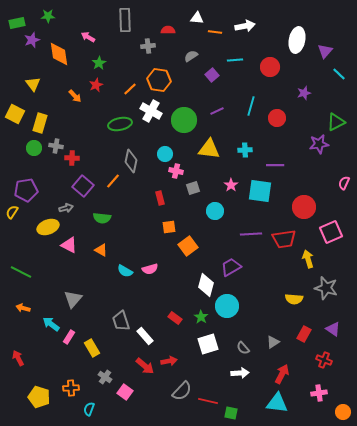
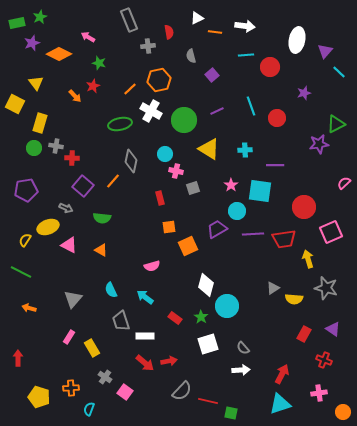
green star at (48, 16): moved 8 px left, 1 px down; rotated 24 degrees counterclockwise
white triangle at (197, 18): rotated 32 degrees counterclockwise
gray rectangle at (125, 20): moved 4 px right; rotated 20 degrees counterclockwise
white arrow at (245, 26): rotated 18 degrees clockwise
red semicircle at (168, 30): moved 1 px right, 2 px down; rotated 80 degrees clockwise
purple star at (32, 40): moved 3 px down
orange diamond at (59, 54): rotated 55 degrees counterclockwise
gray semicircle at (191, 56): rotated 72 degrees counterclockwise
cyan line at (235, 60): moved 11 px right, 5 px up
green star at (99, 63): rotated 24 degrees counterclockwise
cyan line at (339, 74): moved 2 px up
orange hexagon at (159, 80): rotated 20 degrees counterclockwise
yellow triangle at (33, 84): moved 3 px right, 1 px up
red star at (96, 85): moved 3 px left, 1 px down
cyan line at (251, 106): rotated 36 degrees counterclockwise
yellow square at (15, 114): moved 10 px up
green triangle at (336, 122): moved 2 px down
yellow triangle at (209, 149): rotated 25 degrees clockwise
pink semicircle at (344, 183): rotated 24 degrees clockwise
gray arrow at (66, 208): rotated 40 degrees clockwise
cyan circle at (215, 211): moved 22 px right
yellow semicircle at (12, 212): moved 13 px right, 28 px down
purple line at (251, 234): moved 2 px right
orange square at (188, 246): rotated 12 degrees clockwise
purple trapezoid at (231, 267): moved 14 px left, 38 px up
pink semicircle at (150, 269): moved 2 px right, 3 px up
cyan semicircle at (125, 271): moved 14 px left, 19 px down; rotated 35 degrees clockwise
orange arrow at (23, 308): moved 6 px right
cyan arrow at (51, 324): moved 94 px right, 27 px up
white rectangle at (145, 336): rotated 48 degrees counterclockwise
gray triangle at (273, 342): moved 54 px up
red arrow at (18, 358): rotated 28 degrees clockwise
red arrow at (145, 366): moved 3 px up
white arrow at (240, 373): moved 1 px right, 3 px up
cyan triangle at (277, 403): moved 3 px right, 1 px down; rotated 25 degrees counterclockwise
